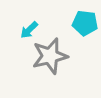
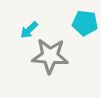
gray star: rotated 18 degrees clockwise
